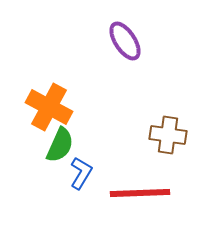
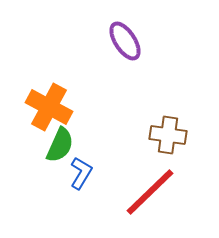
red line: moved 10 px right, 1 px up; rotated 42 degrees counterclockwise
